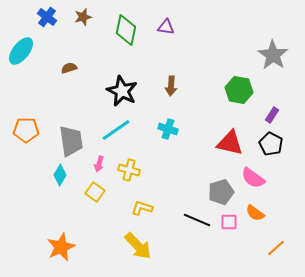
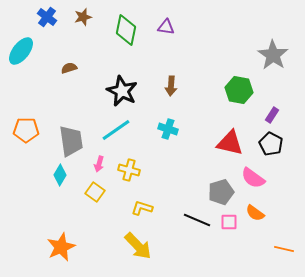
orange line: moved 8 px right, 1 px down; rotated 54 degrees clockwise
